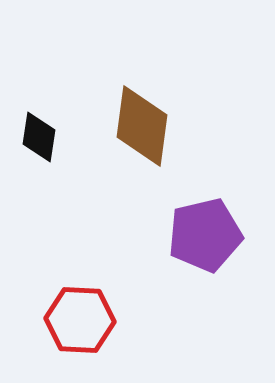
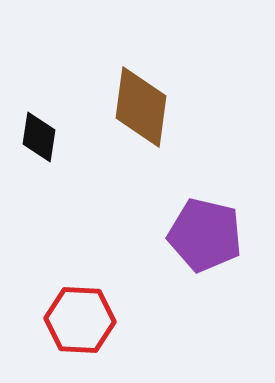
brown diamond: moved 1 px left, 19 px up
purple pentagon: rotated 26 degrees clockwise
